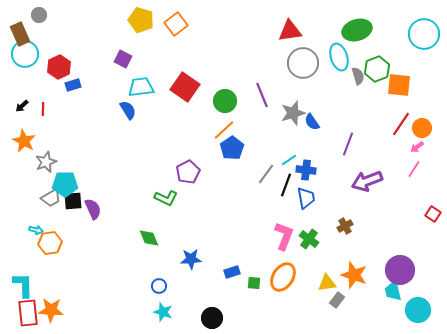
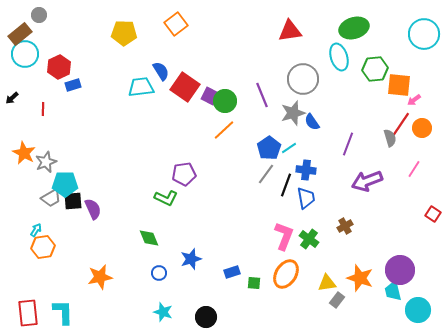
yellow pentagon at (141, 20): moved 17 px left, 13 px down; rotated 15 degrees counterclockwise
green ellipse at (357, 30): moved 3 px left, 2 px up
brown rectangle at (20, 34): rotated 75 degrees clockwise
purple square at (123, 59): moved 87 px right, 37 px down
gray circle at (303, 63): moved 16 px down
green hexagon at (377, 69): moved 2 px left; rotated 15 degrees clockwise
gray semicircle at (358, 76): moved 32 px right, 62 px down
black arrow at (22, 106): moved 10 px left, 8 px up
blue semicircle at (128, 110): moved 33 px right, 39 px up
orange star at (24, 141): moved 12 px down
pink arrow at (417, 147): moved 3 px left, 47 px up
blue pentagon at (232, 148): moved 37 px right
cyan line at (289, 160): moved 12 px up
purple pentagon at (188, 172): moved 4 px left, 2 px down; rotated 20 degrees clockwise
cyan arrow at (36, 230): rotated 72 degrees counterclockwise
orange hexagon at (50, 243): moved 7 px left, 4 px down
blue star at (191, 259): rotated 15 degrees counterclockwise
orange star at (354, 275): moved 6 px right, 3 px down
orange ellipse at (283, 277): moved 3 px right, 3 px up
cyan L-shape at (23, 285): moved 40 px right, 27 px down
blue circle at (159, 286): moved 13 px up
orange star at (51, 310): moved 49 px right, 33 px up; rotated 15 degrees counterclockwise
black circle at (212, 318): moved 6 px left, 1 px up
